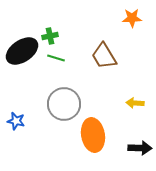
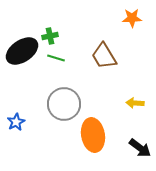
blue star: moved 1 px down; rotated 30 degrees clockwise
black arrow: rotated 35 degrees clockwise
